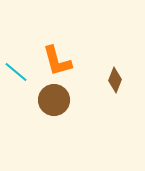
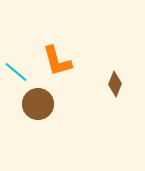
brown diamond: moved 4 px down
brown circle: moved 16 px left, 4 px down
